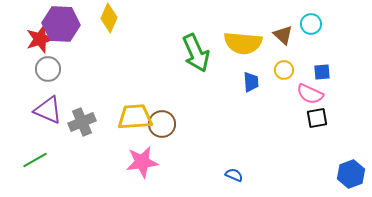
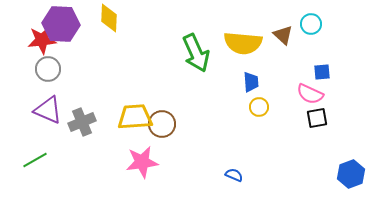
yellow diamond: rotated 20 degrees counterclockwise
red star: moved 2 px right, 1 px down; rotated 12 degrees clockwise
yellow circle: moved 25 px left, 37 px down
